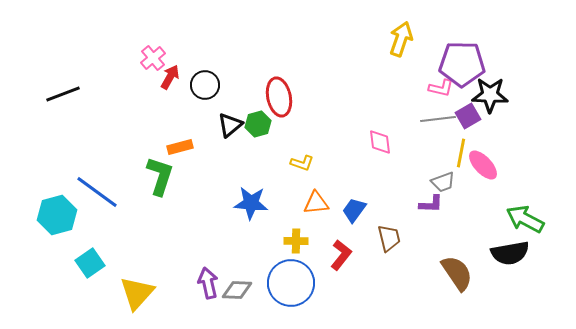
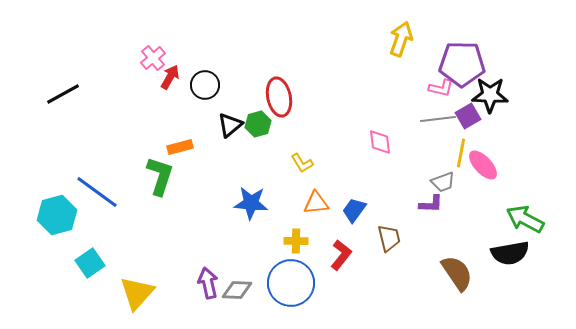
black line: rotated 8 degrees counterclockwise
yellow L-shape: rotated 40 degrees clockwise
